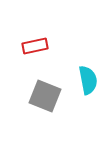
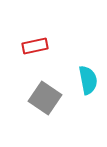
gray square: moved 2 px down; rotated 12 degrees clockwise
